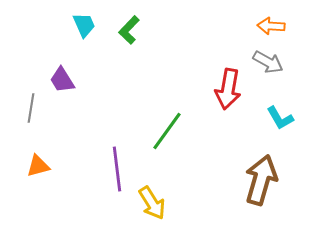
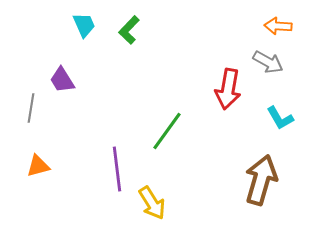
orange arrow: moved 7 px right
